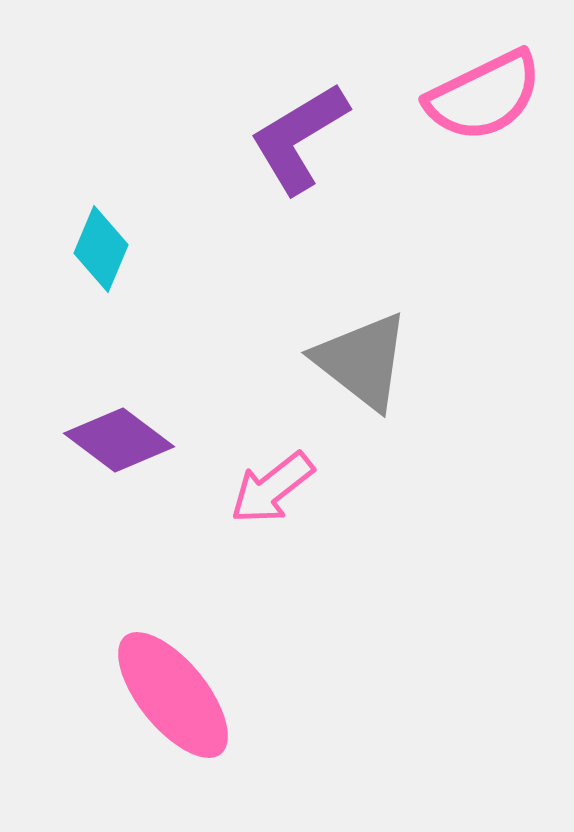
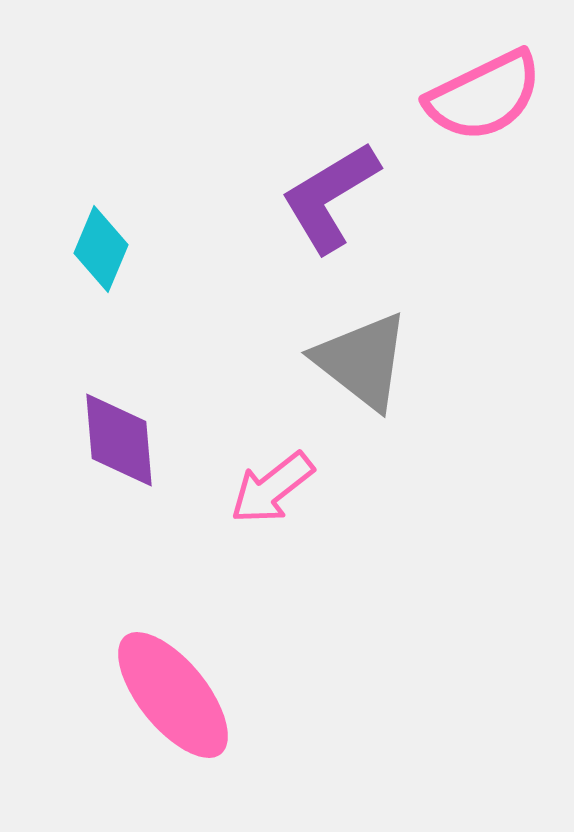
purple L-shape: moved 31 px right, 59 px down
purple diamond: rotated 48 degrees clockwise
